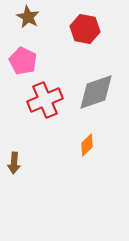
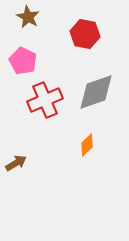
red hexagon: moved 5 px down
brown arrow: moved 2 px right; rotated 125 degrees counterclockwise
